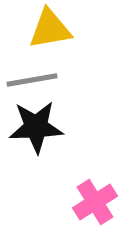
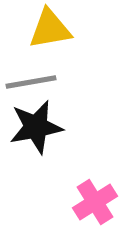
gray line: moved 1 px left, 2 px down
black star: rotated 8 degrees counterclockwise
